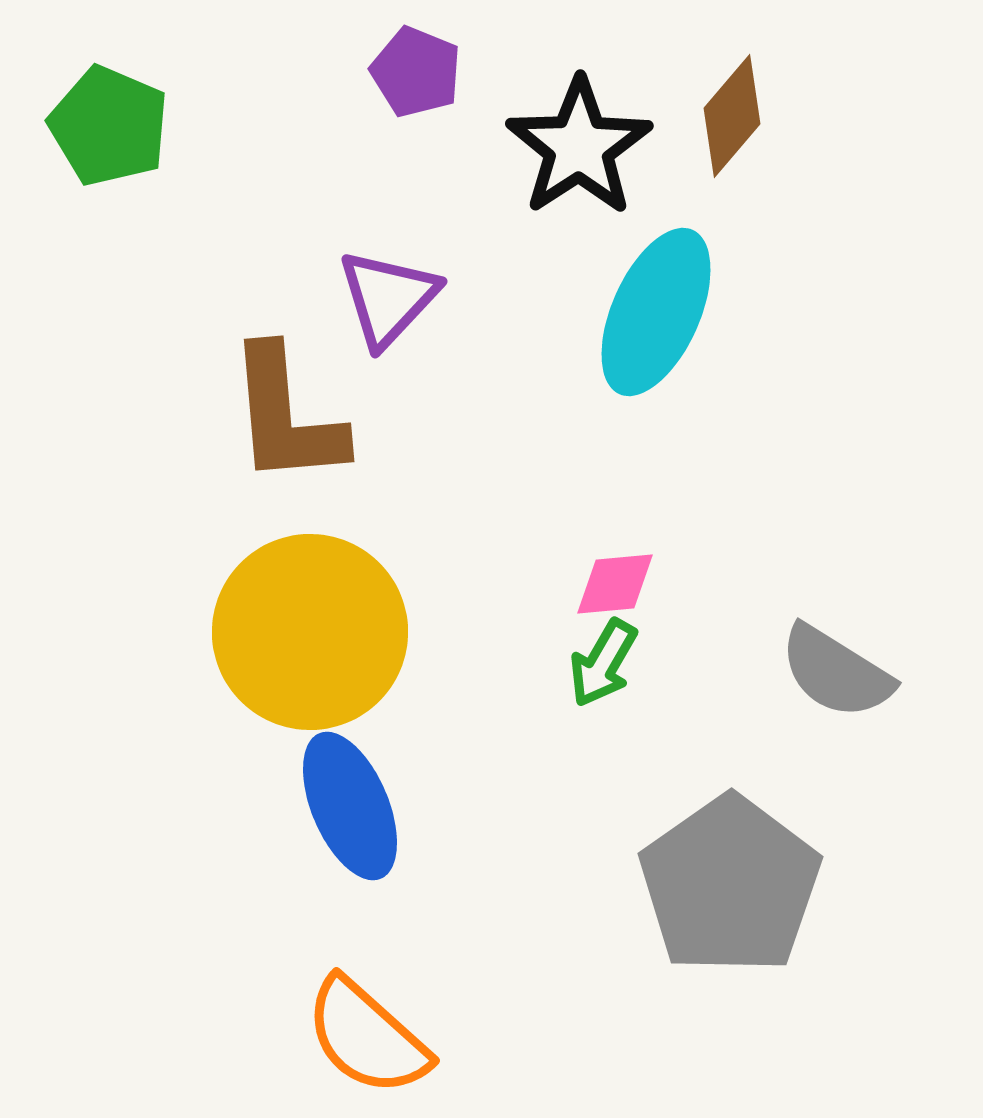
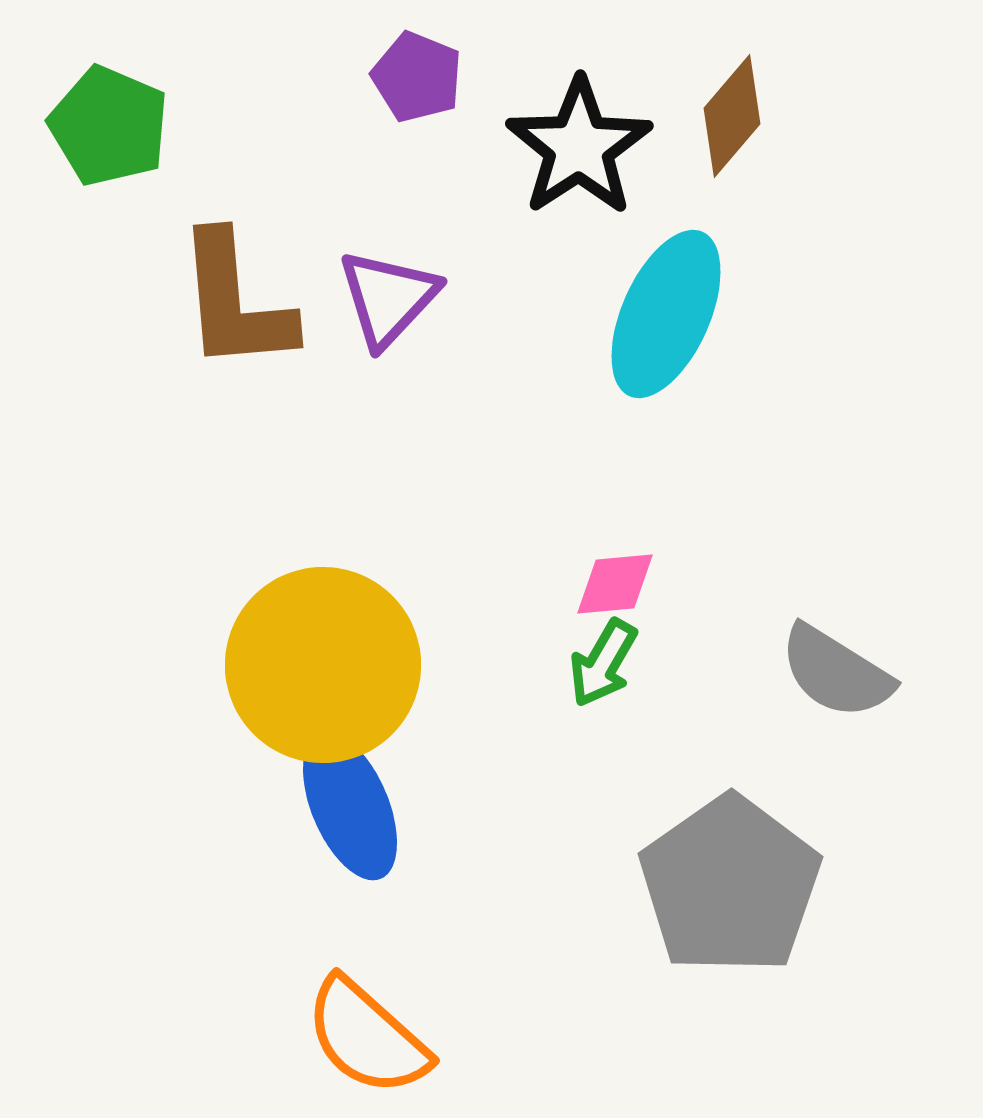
purple pentagon: moved 1 px right, 5 px down
cyan ellipse: moved 10 px right, 2 px down
brown L-shape: moved 51 px left, 114 px up
yellow circle: moved 13 px right, 33 px down
